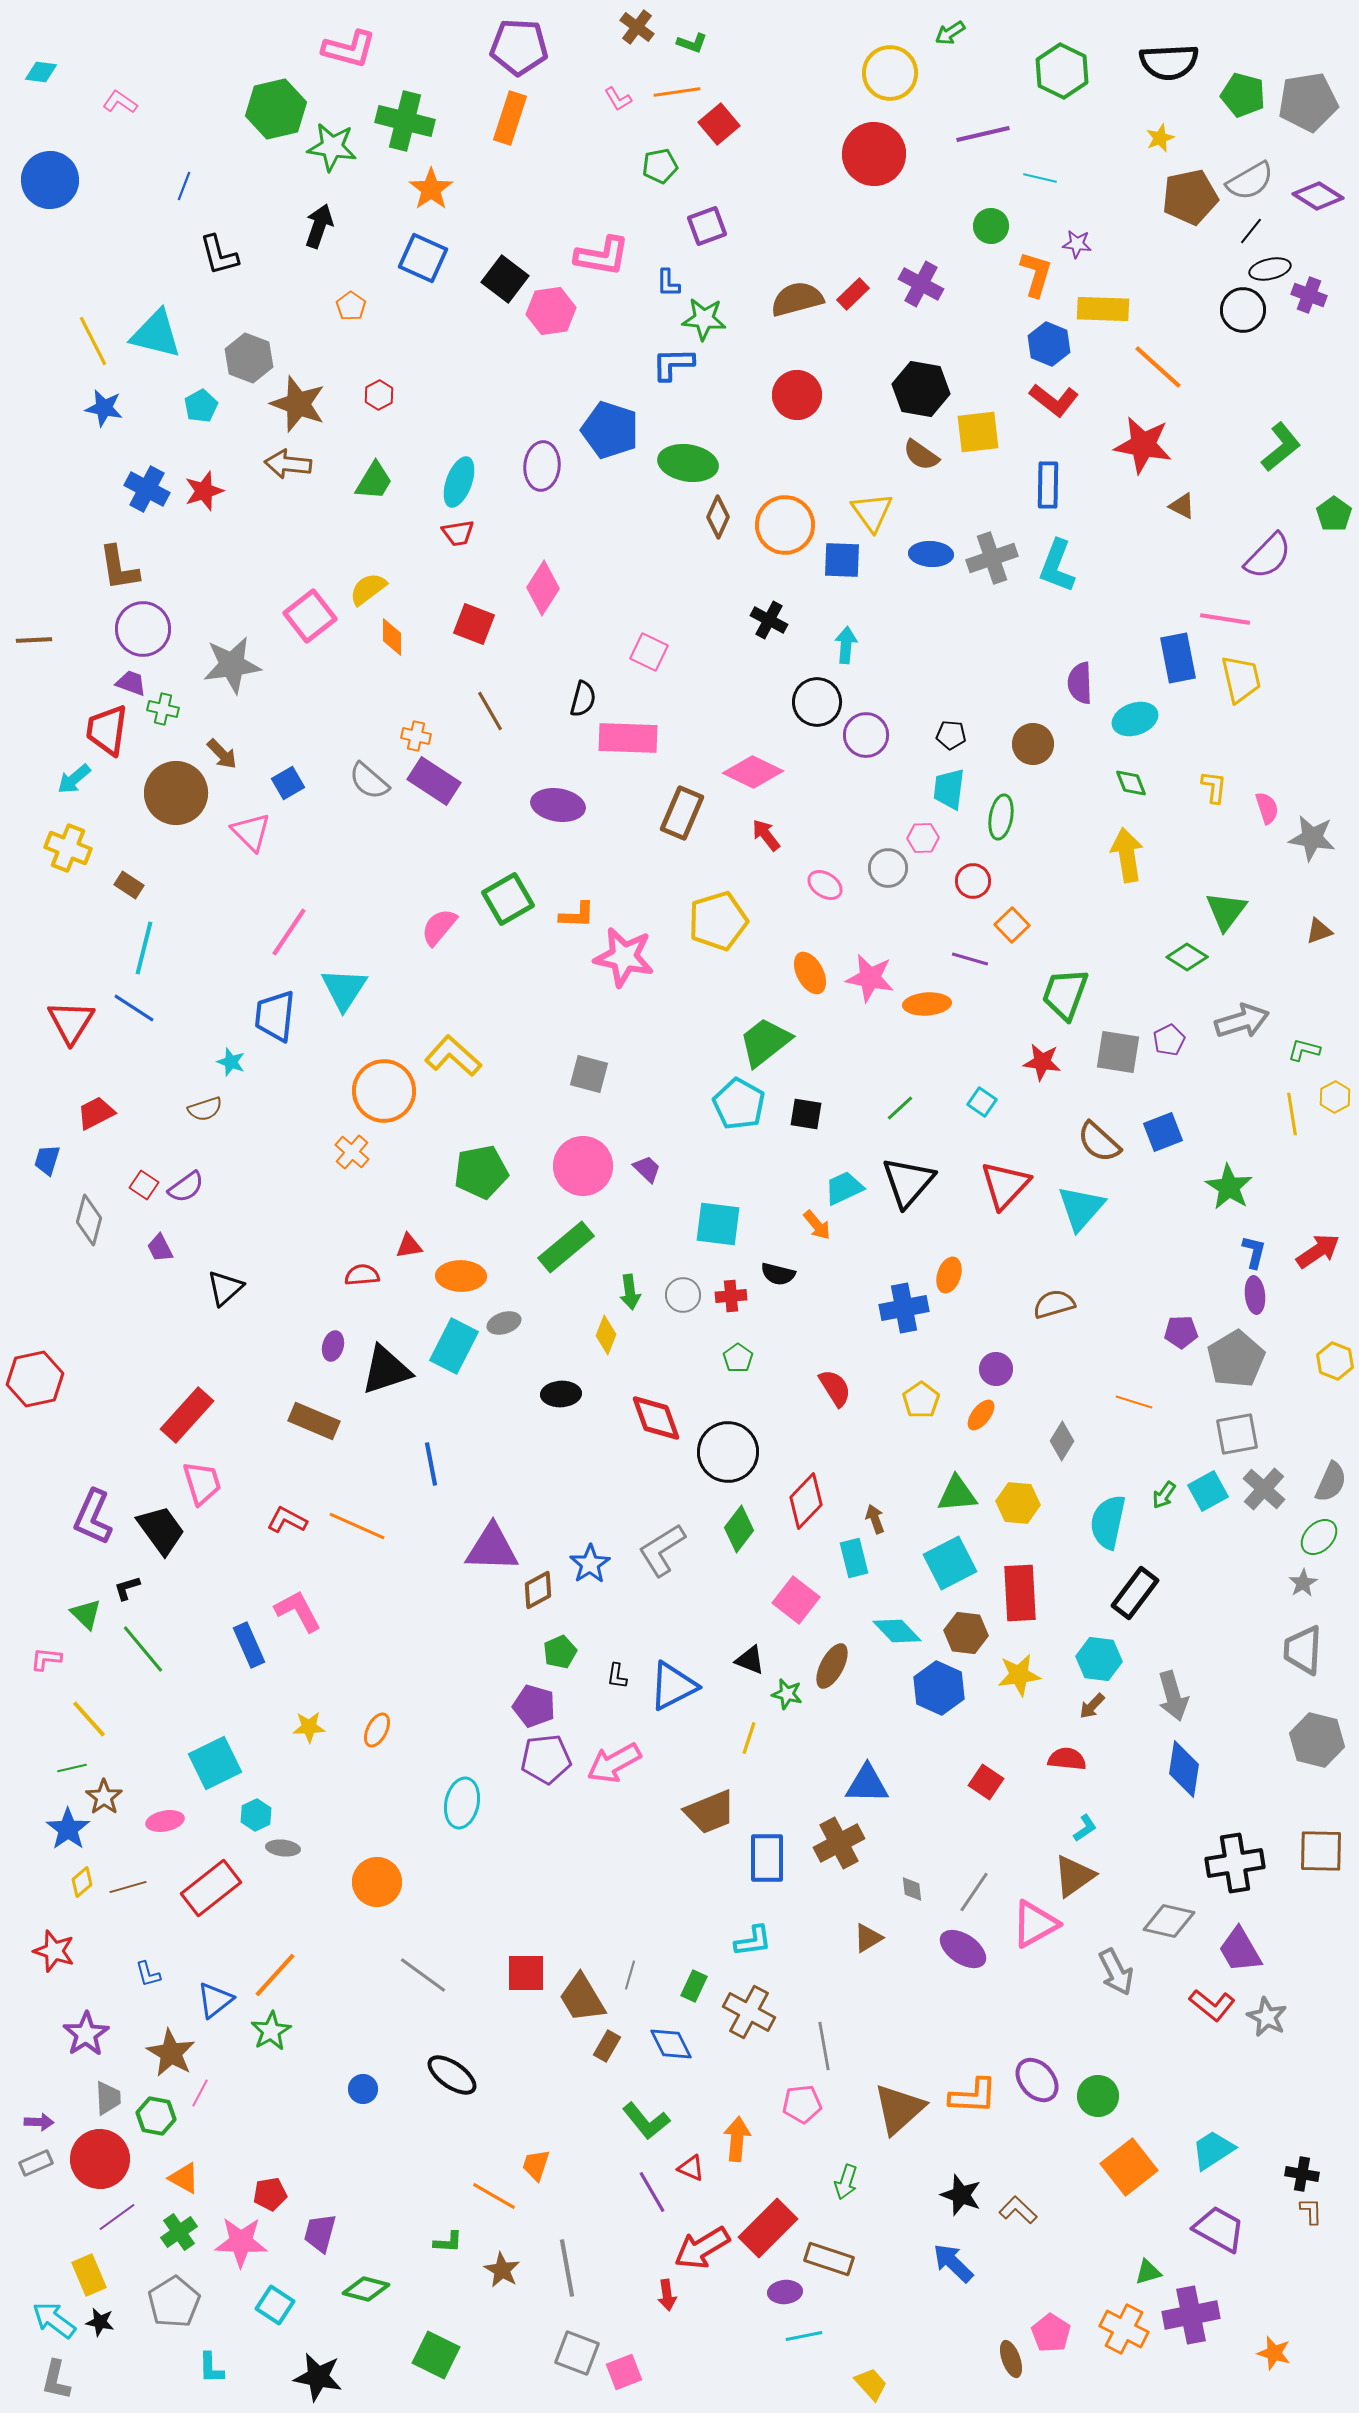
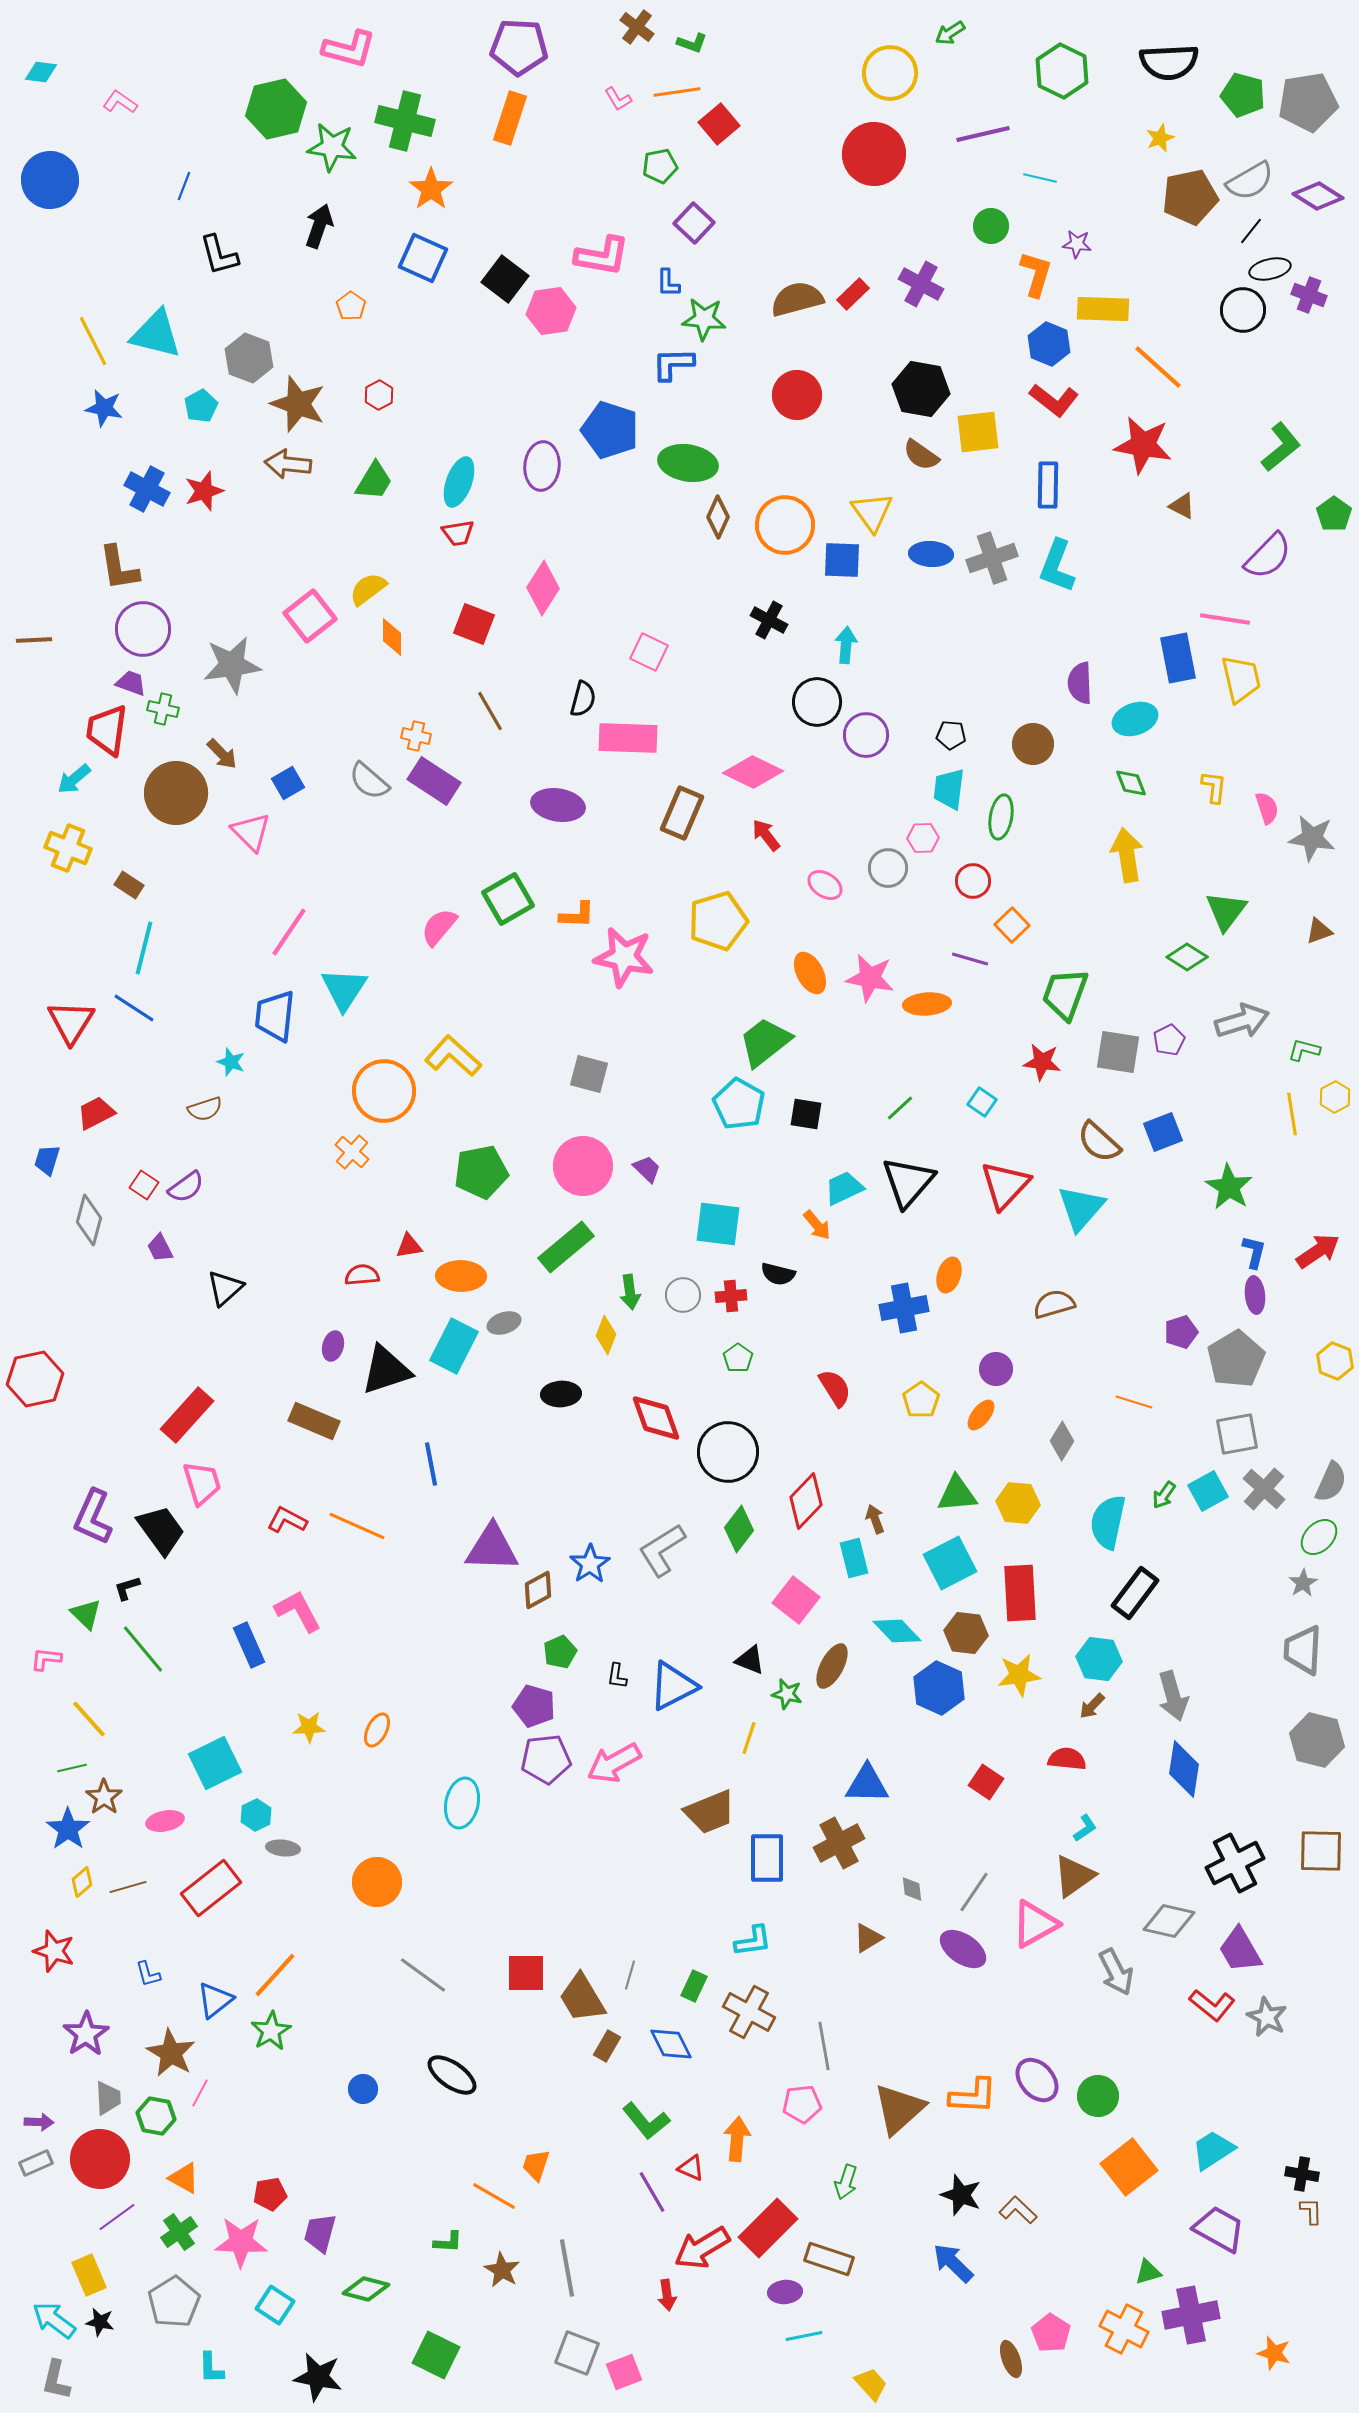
purple square at (707, 226): moved 13 px left, 3 px up; rotated 27 degrees counterclockwise
purple pentagon at (1181, 1332): rotated 16 degrees counterclockwise
black cross at (1235, 1863): rotated 18 degrees counterclockwise
